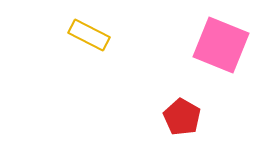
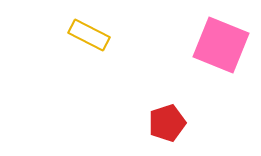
red pentagon: moved 15 px left, 6 px down; rotated 24 degrees clockwise
